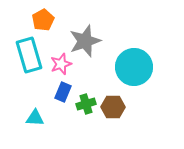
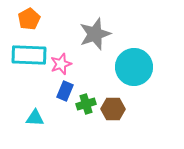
orange pentagon: moved 14 px left, 1 px up
gray star: moved 10 px right, 7 px up
cyan rectangle: rotated 72 degrees counterclockwise
blue rectangle: moved 2 px right, 1 px up
brown hexagon: moved 2 px down
